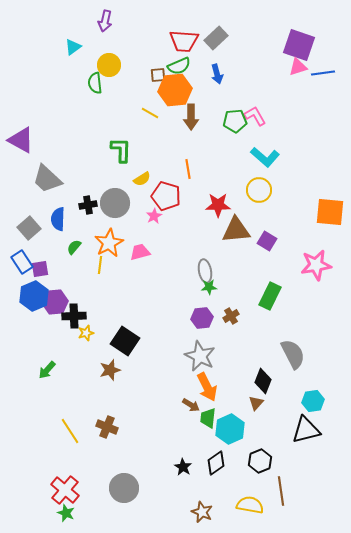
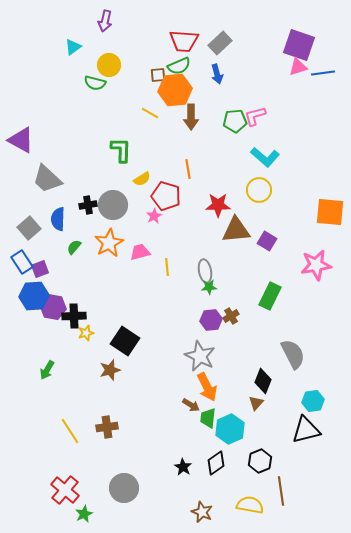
gray rectangle at (216, 38): moved 4 px right, 5 px down
green semicircle at (95, 83): rotated 70 degrees counterclockwise
pink L-shape at (255, 116): rotated 75 degrees counterclockwise
gray circle at (115, 203): moved 2 px left, 2 px down
yellow line at (100, 265): moved 67 px right, 2 px down; rotated 12 degrees counterclockwise
purple square at (40, 269): rotated 12 degrees counterclockwise
blue hexagon at (34, 296): rotated 20 degrees clockwise
purple hexagon at (55, 302): moved 2 px left, 5 px down; rotated 15 degrees clockwise
purple hexagon at (202, 318): moved 9 px right, 2 px down
green arrow at (47, 370): rotated 12 degrees counterclockwise
brown cross at (107, 427): rotated 30 degrees counterclockwise
green star at (66, 513): moved 18 px right, 1 px down; rotated 24 degrees clockwise
